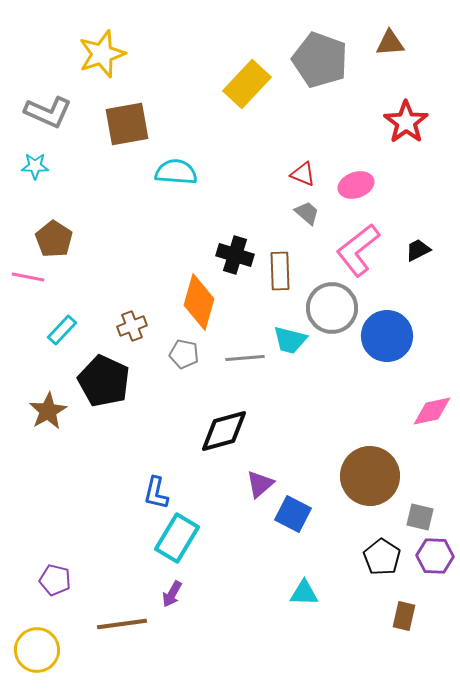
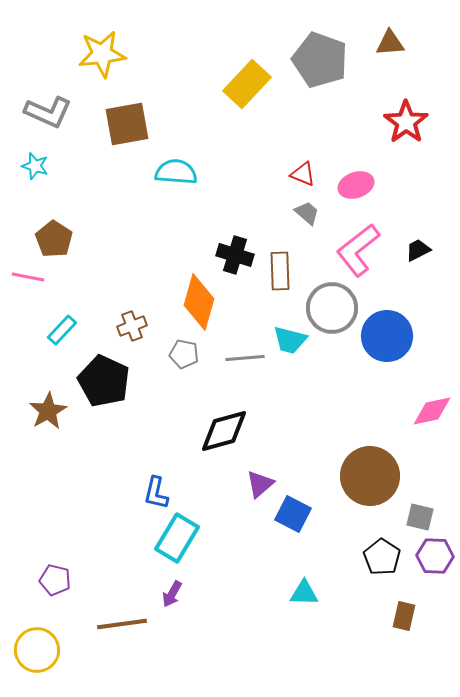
yellow star at (102, 54): rotated 12 degrees clockwise
cyan star at (35, 166): rotated 16 degrees clockwise
